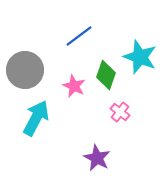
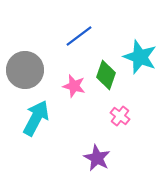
pink star: rotated 10 degrees counterclockwise
pink cross: moved 4 px down
